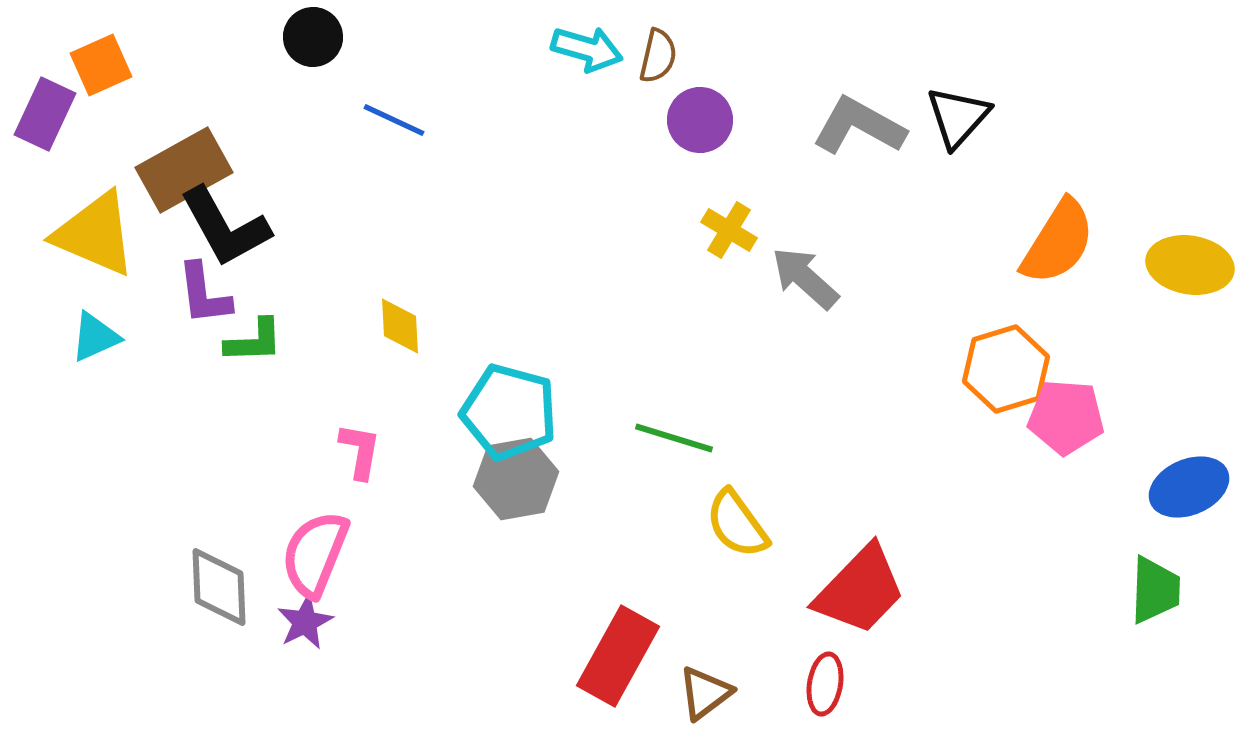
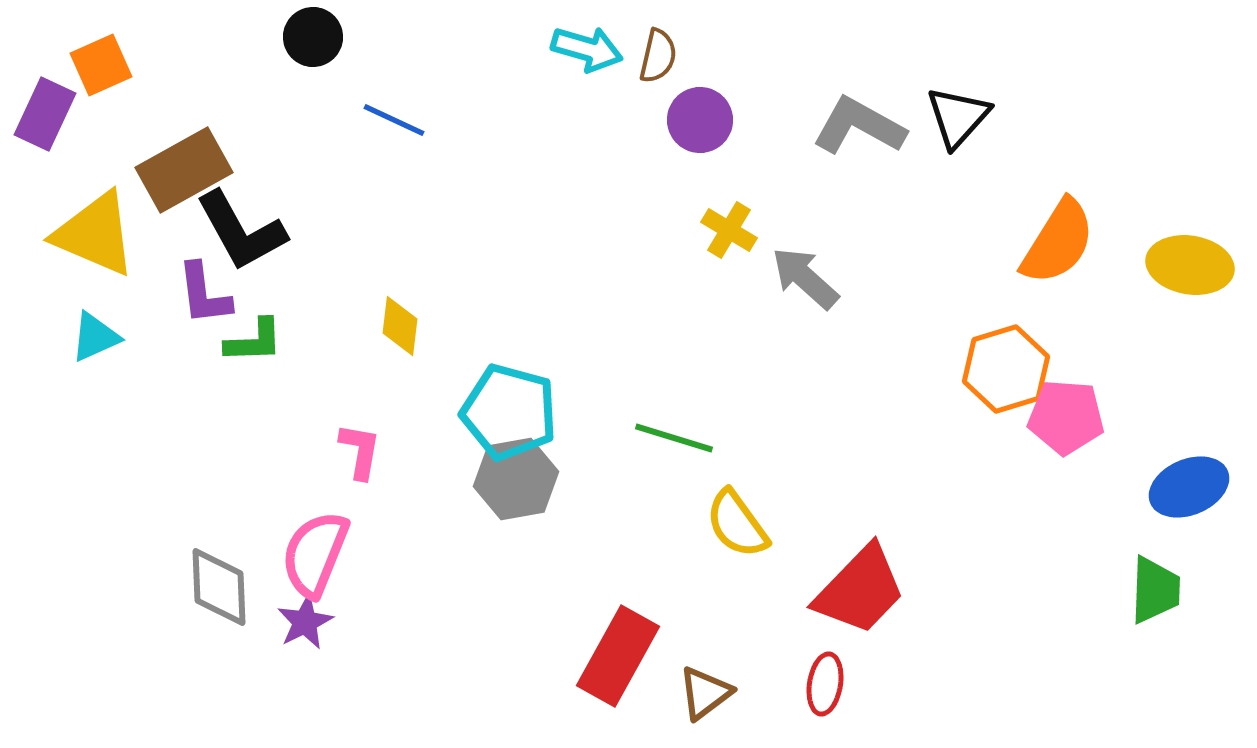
black L-shape: moved 16 px right, 4 px down
yellow diamond: rotated 10 degrees clockwise
